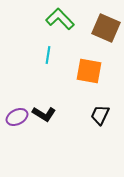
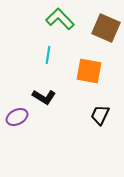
black L-shape: moved 17 px up
